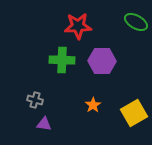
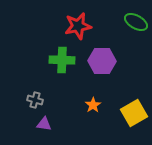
red star: rotated 8 degrees counterclockwise
